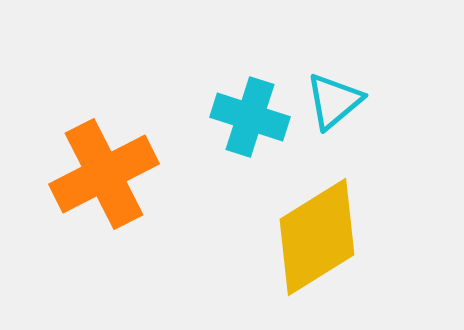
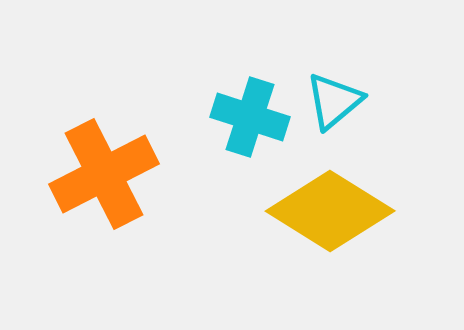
yellow diamond: moved 13 px right, 26 px up; rotated 64 degrees clockwise
